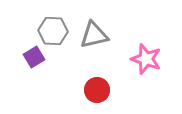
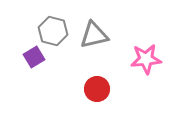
gray hexagon: rotated 12 degrees clockwise
pink star: rotated 24 degrees counterclockwise
red circle: moved 1 px up
